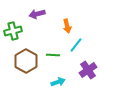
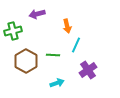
cyan line: rotated 14 degrees counterclockwise
cyan arrow: moved 1 px left, 1 px down
